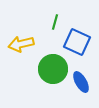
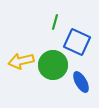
yellow arrow: moved 17 px down
green circle: moved 4 px up
